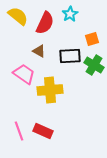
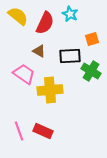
cyan star: rotated 14 degrees counterclockwise
green cross: moved 3 px left, 6 px down
